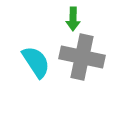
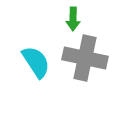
gray cross: moved 3 px right, 1 px down
